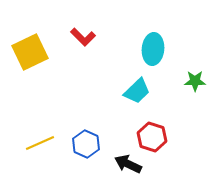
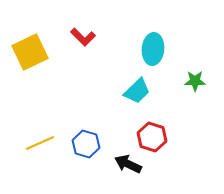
blue hexagon: rotated 8 degrees counterclockwise
